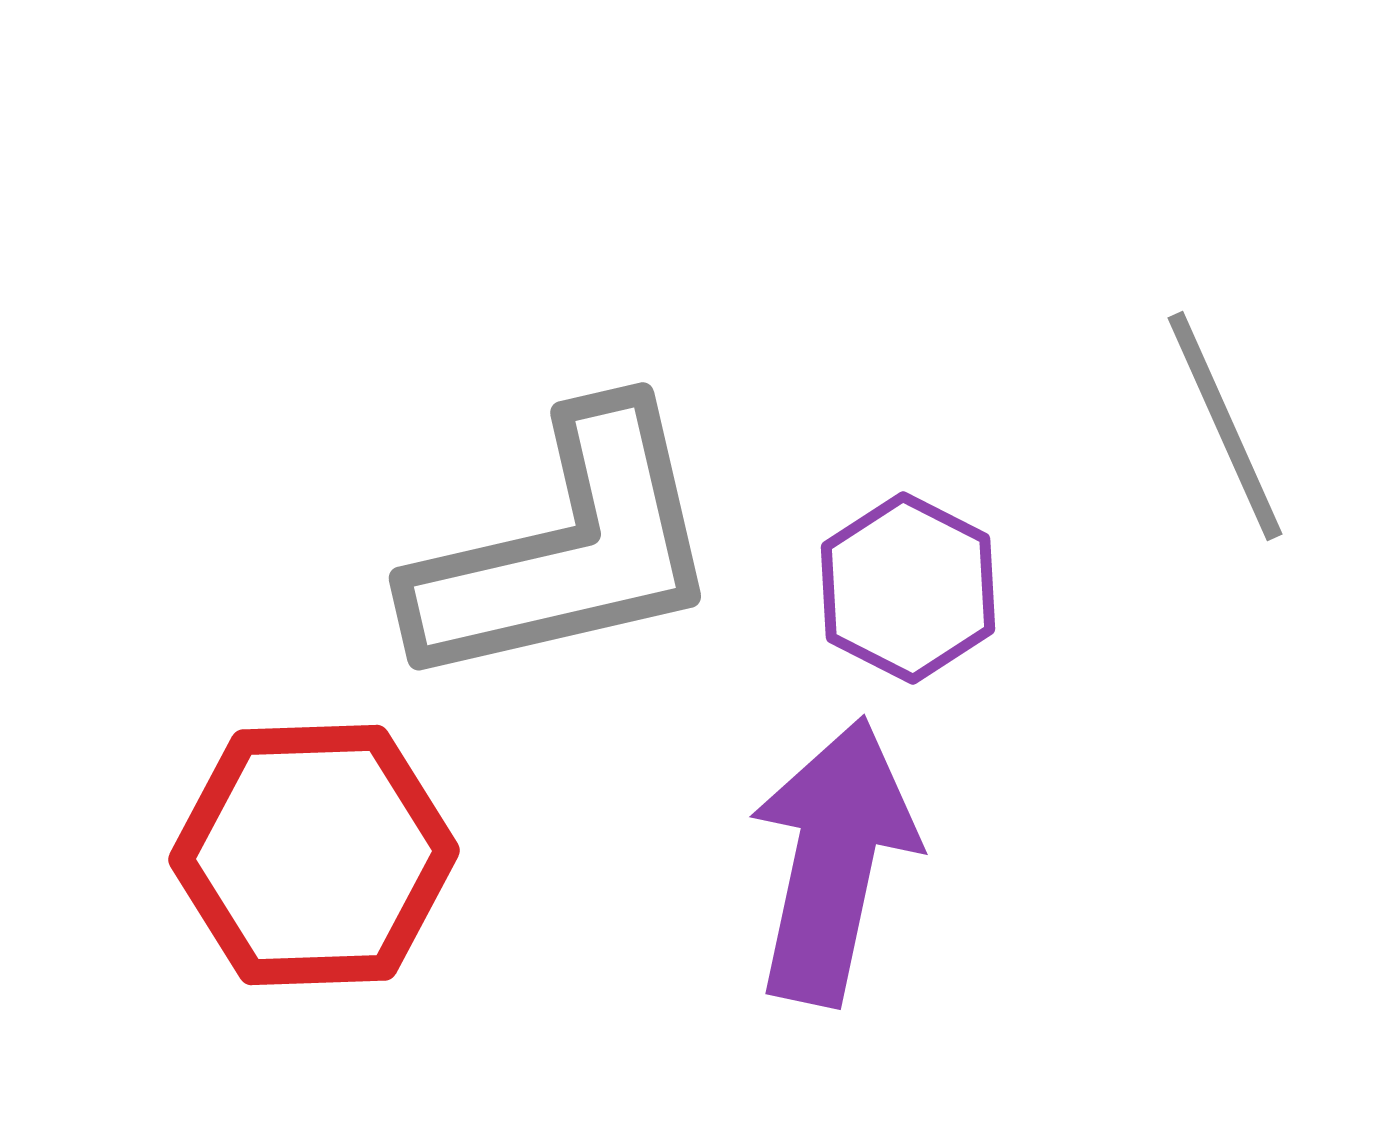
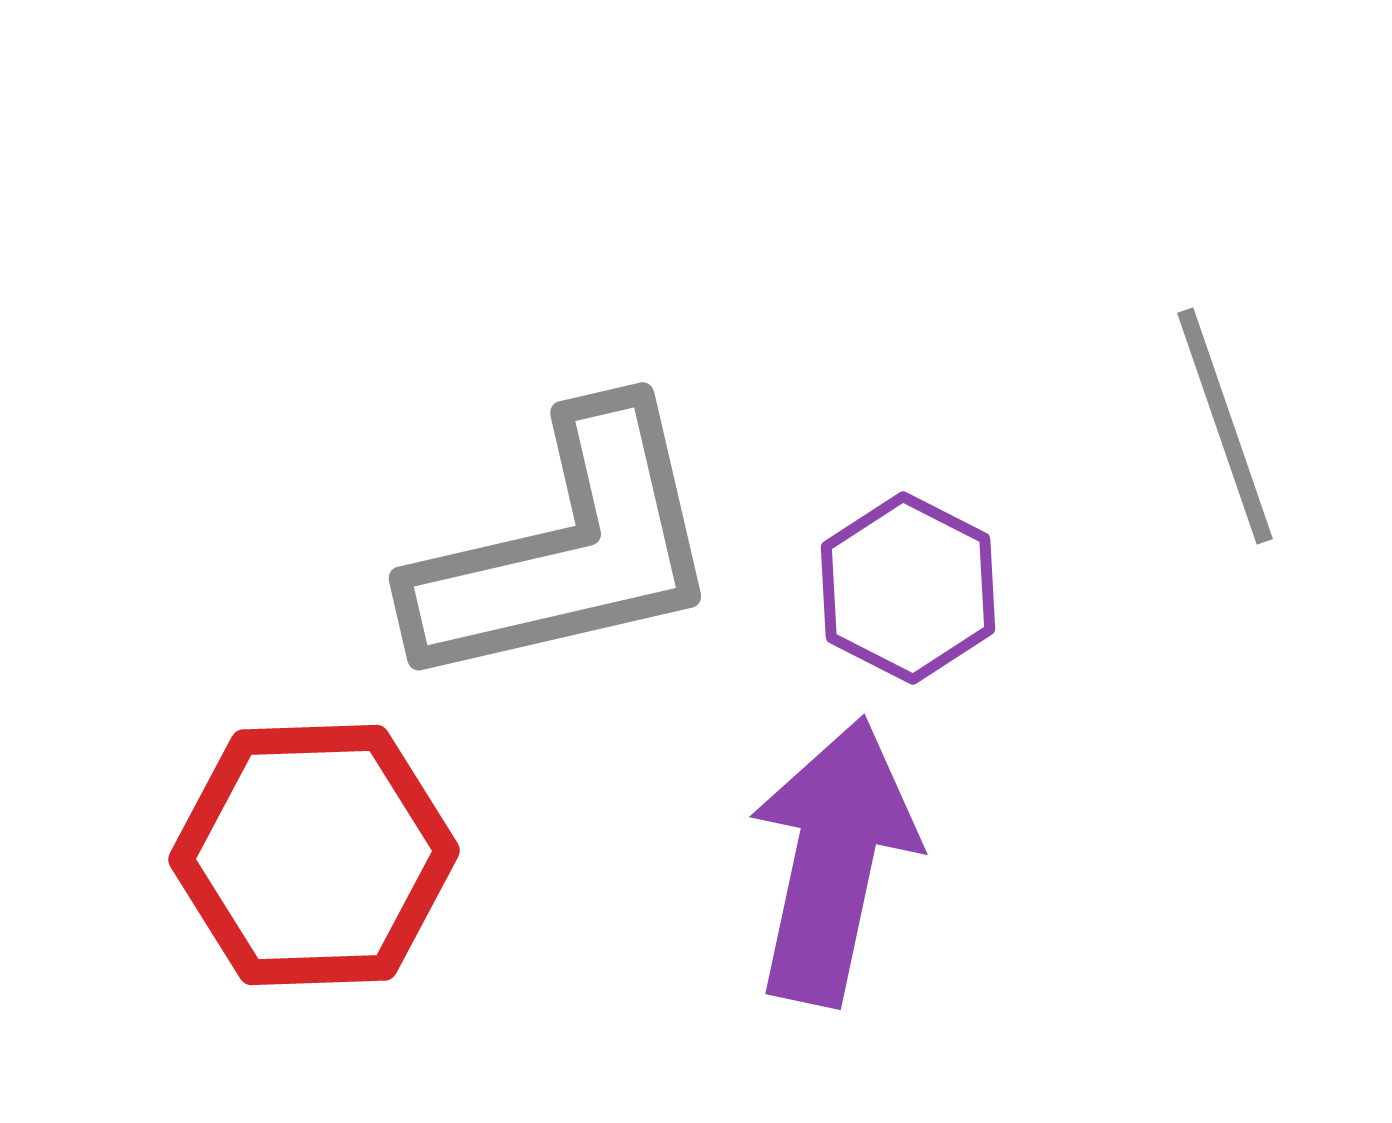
gray line: rotated 5 degrees clockwise
